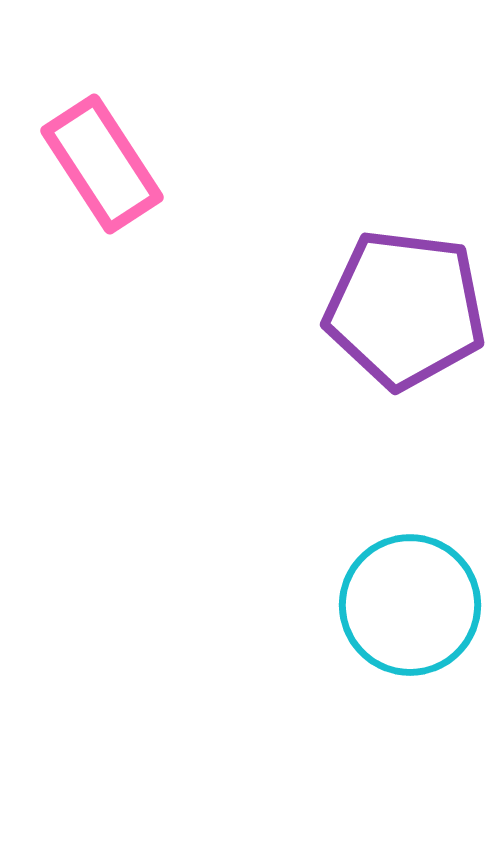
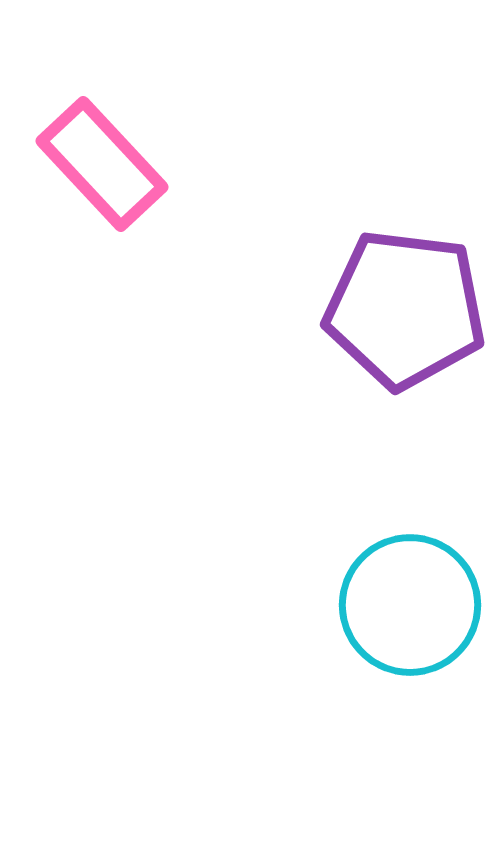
pink rectangle: rotated 10 degrees counterclockwise
